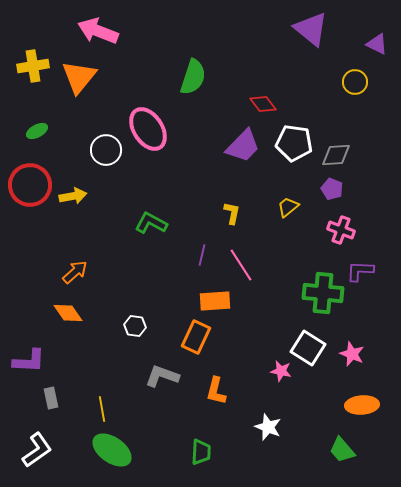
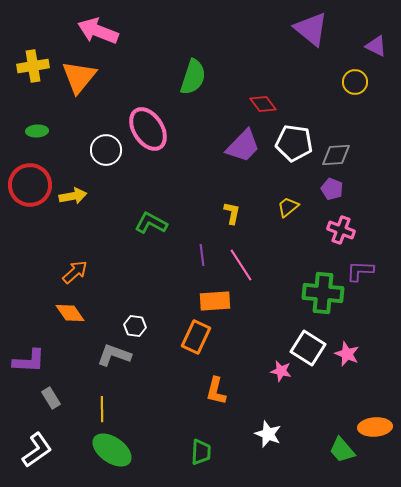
purple triangle at (377, 44): moved 1 px left, 2 px down
green ellipse at (37, 131): rotated 25 degrees clockwise
purple line at (202, 255): rotated 20 degrees counterclockwise
orange diamond at (68, 313): moved 2 px right
pink star at (352, 354): moved 5 px left
gray L-shape at (162, 376): moved 48 px left, 21 px up
gray rectangle at (51, 398): rotated 20 degrees counterclockwise
orange ellipse at (362, 405): moved 13 px right, 22 px down
yellow line at (102, 409): rotated 10 degrees clockwise
white star at (268, 427): moved 7 px down
